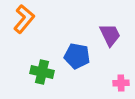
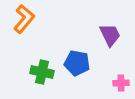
blue pentagon: moved 7 px down
